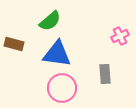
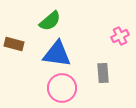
gray rectangle: moved 2 px left, 1 px up
